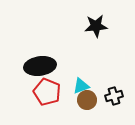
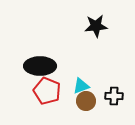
black ellipse: rotated 8 degrees clockwise
red pentagon: moved 1 px up
black cross: rotated 18 degrees clockwise
brown circle: moved 1 px left, 1 px down
